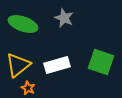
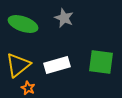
green square: rotated 12 degrees counterclockwise
